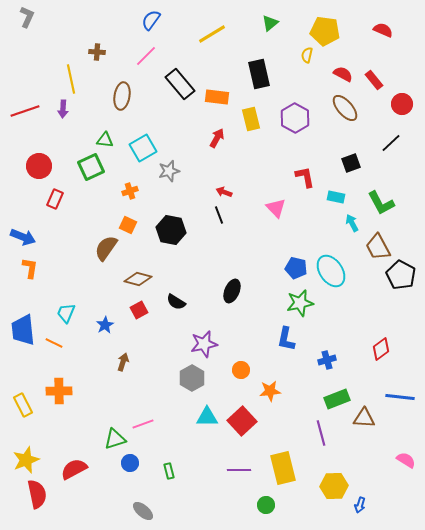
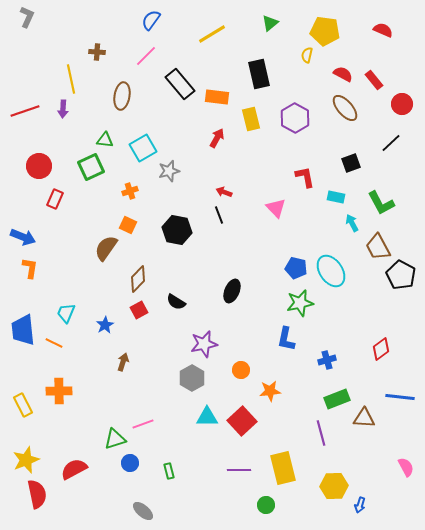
black hexagon at (171, 230): moved 6 px right
brown diamond at (138, 279): rotated 60 degrees counterclockwise
pink semicircle at (406, 460): moved 7 px down; rotated 30 degrees clockwise
